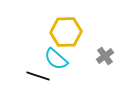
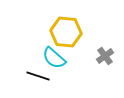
yellow hexagon: rotated 8 degrees clockwise
cyan semicircle: moved 2 px left, 1 px up
